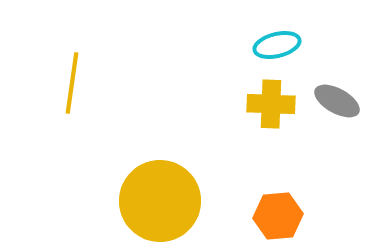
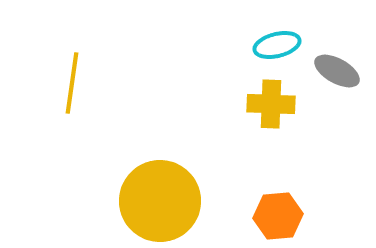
gray ellipse: moved 30 px up
